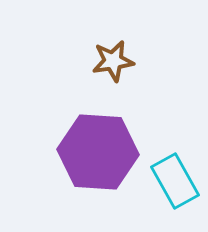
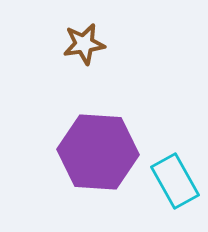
brown star: moved 29 px left, 17 px up
